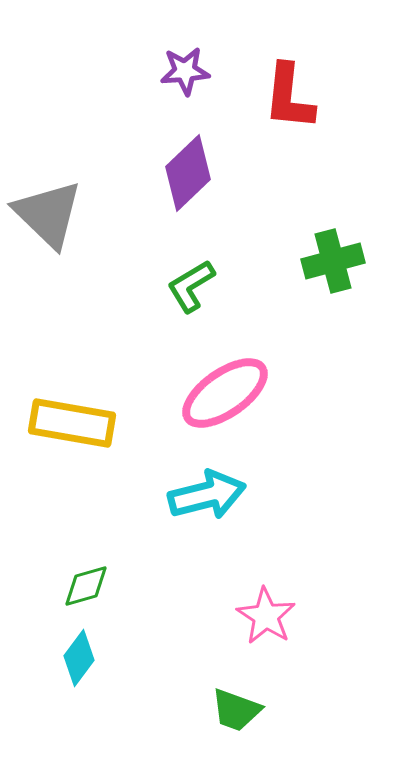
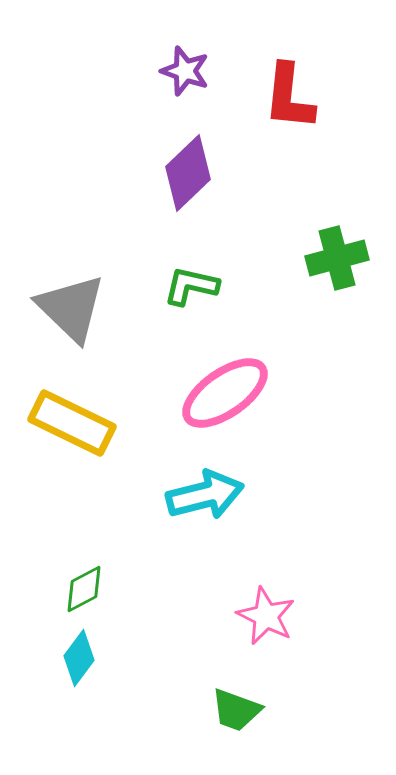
purple star: rotated 24 degrees clockwise
gray triangle: moved 23 px right, 94 px down
green cross: moved 4 px right, 3 px up
green L-shape: rotated 44 degrees clockwise
yellow rectangle: rotated 16 degrees clockwise
cyan arrow: moved 2 px left
green diamond: moved 2 px left, 3 px down; rotated 12 degrees counterclockwise
pink star: rotated 6 degrees counterclockwise
